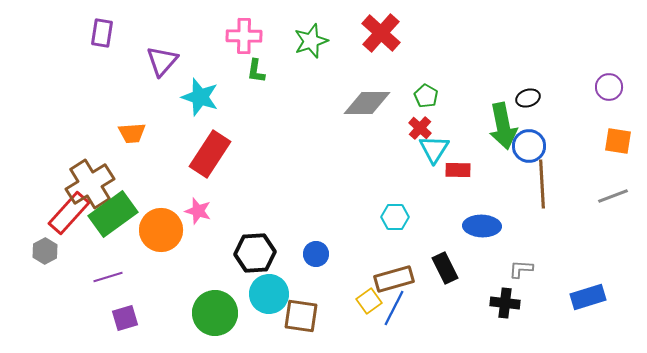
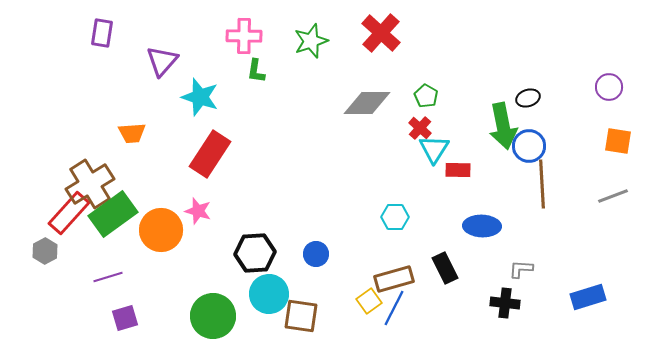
green circle at (215, 313): moved 2 px left, 3 px down
